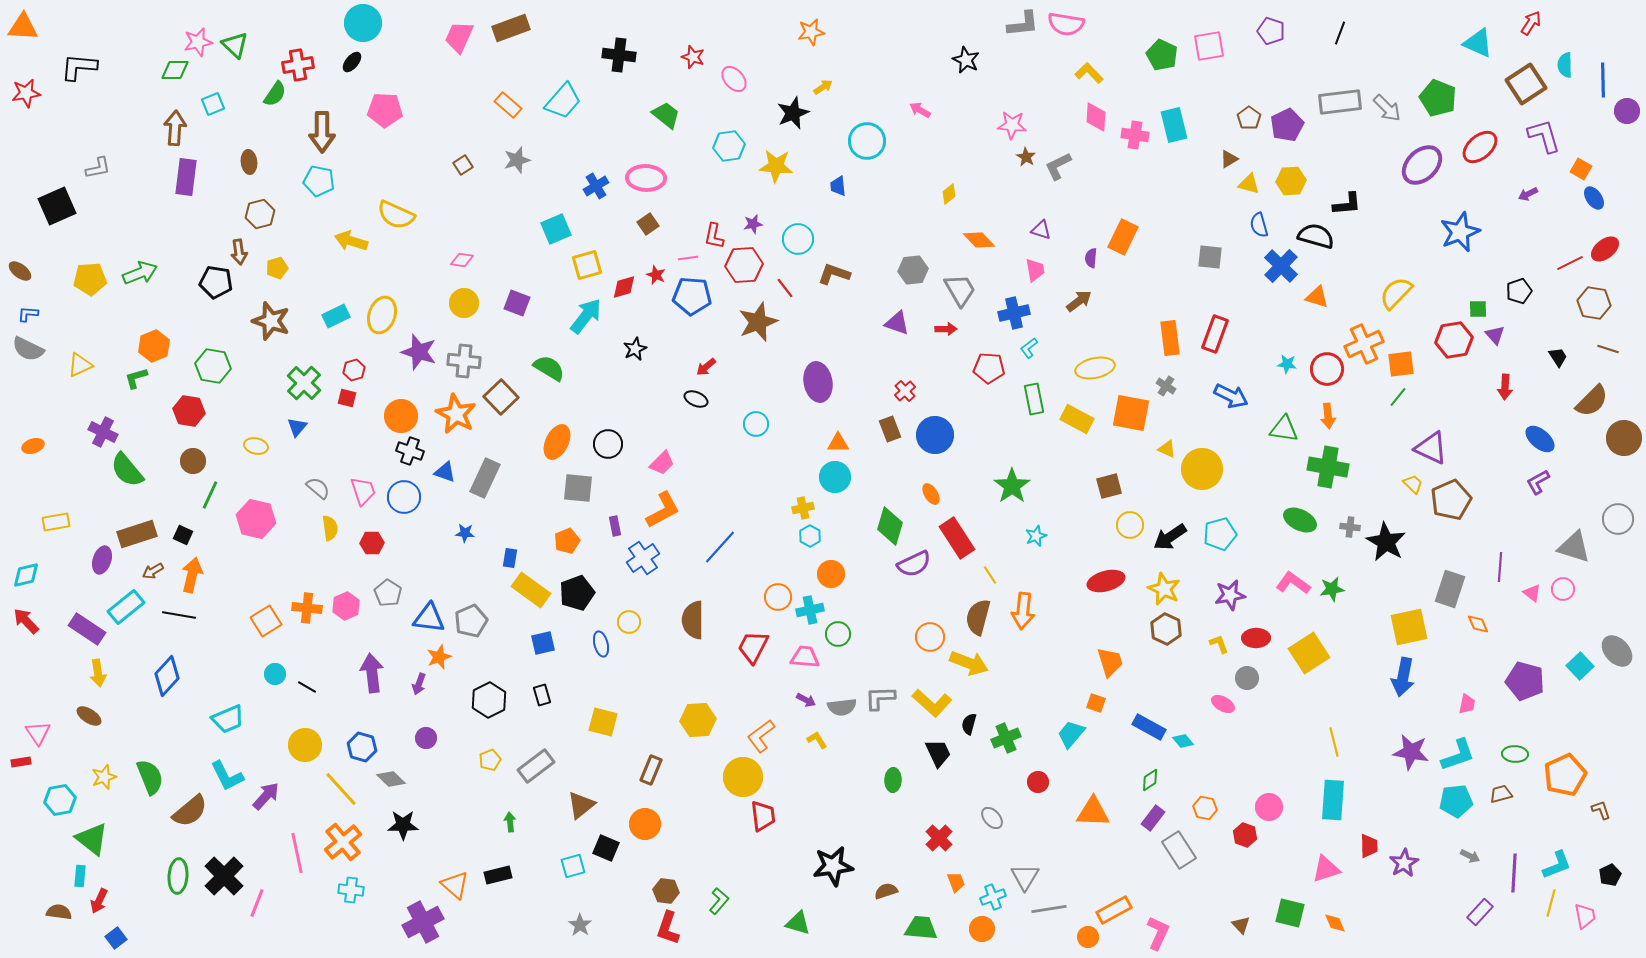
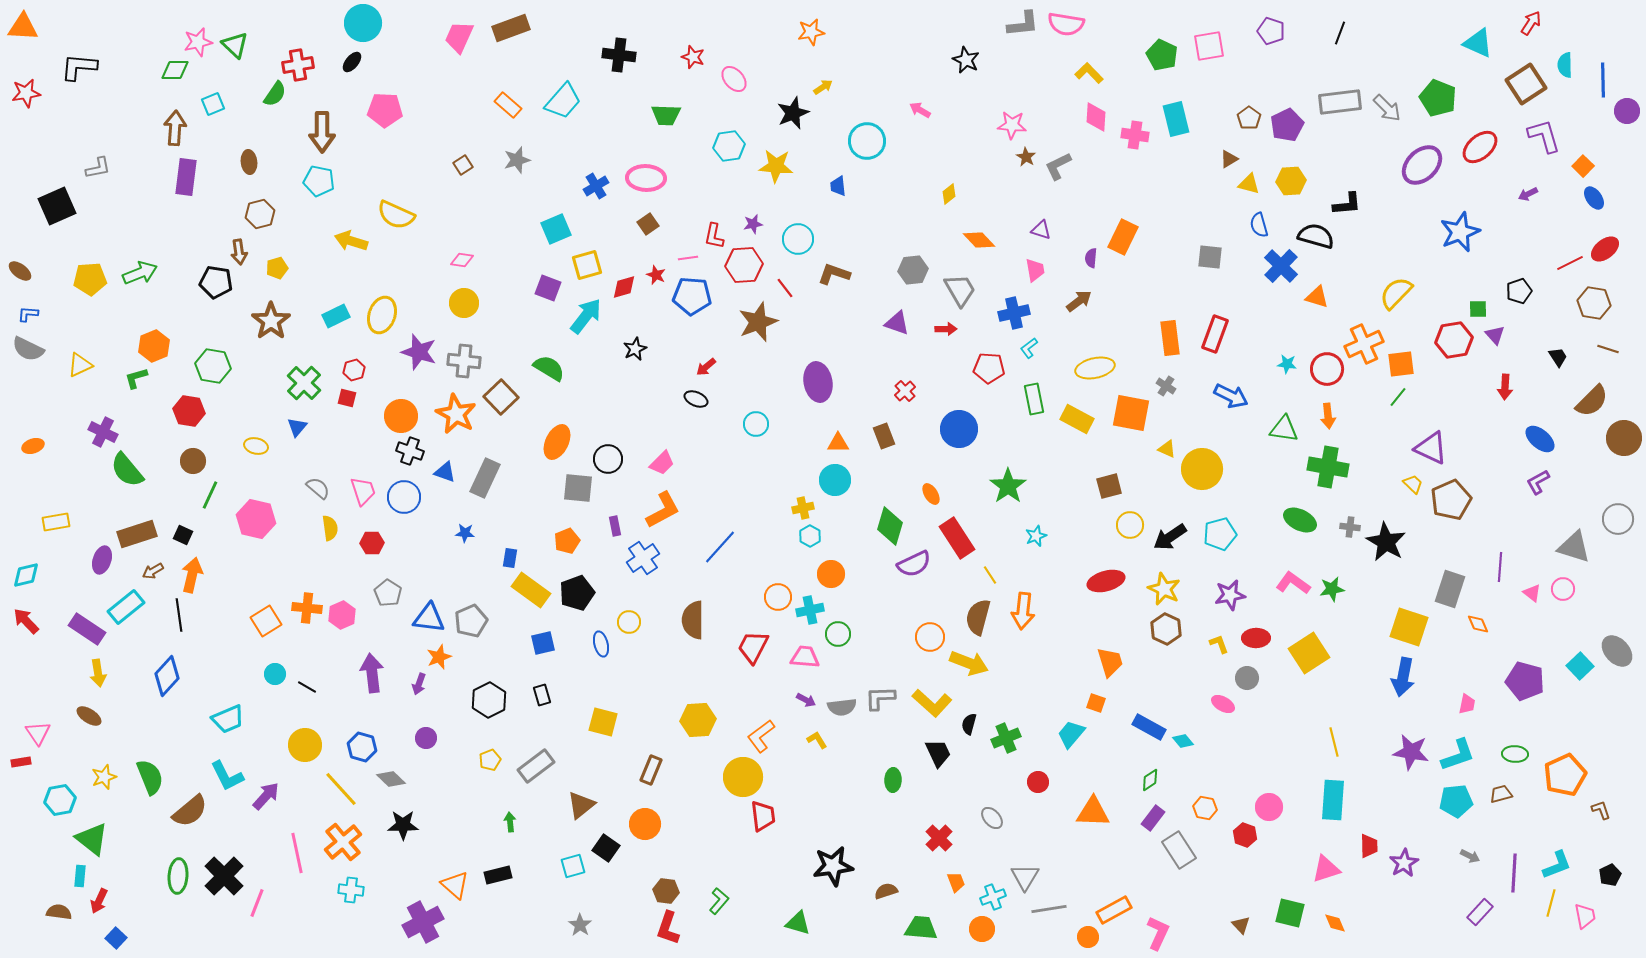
green trapezoid at (666, 115): rotated 144 degrees clockwise
cyan rectangle at (1174, 125): moved 2 px right, 6 px up
orange square at (1581, 169): moved 2 px right, 3 px up; rotated 15 degrees clockwise
purple square at (517, 303): moved 31 px right, 15 px up
brown star at (271, 321): rotated 18 degrees clockwise
brown rectangle at (890, 429): moved 6 px left, 7 px down
blue circle at (935, 435): moved 24 px right, 6 px up
black circle at (608, 444): moved 15 px down
cyan circle at (835, 477): moved 3 px down
green star at (1012, 486): moved 4 px left
pink hexagon at (346, 606): moved 4 px left, 9 px down
black line at (179, 615): rotated 72 degrees clockwise
yellow square at (1409, 627): rotated 30 degrees clockwise
black square at (606, 848): rotated 12 degrees clockwise
blue square at (116, 938): rotated 10 degrees counterclockwise
